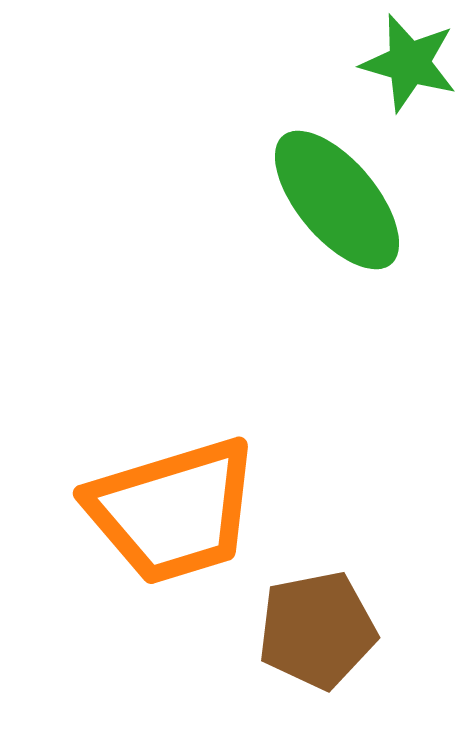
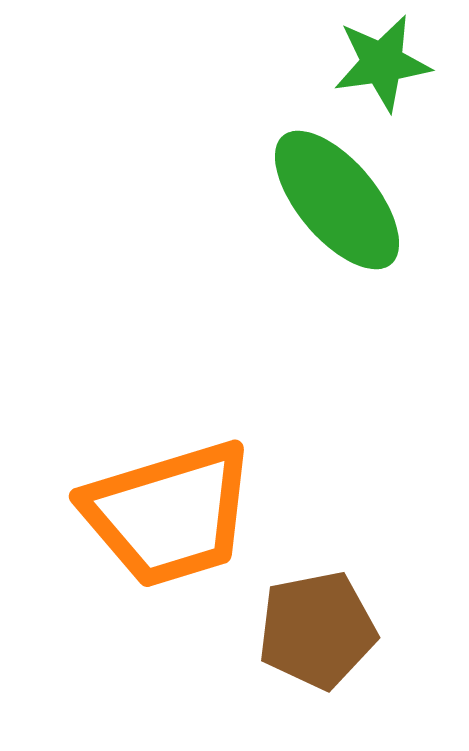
green star: moved 27 px left; rotated 24 degrees counterclockwise
orange trapezoid: moved 4 px left, 3 px down
